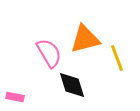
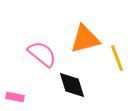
pink semicircle: moved 7 px left, 1 px down; rotated 20 degrees counterclockwise
